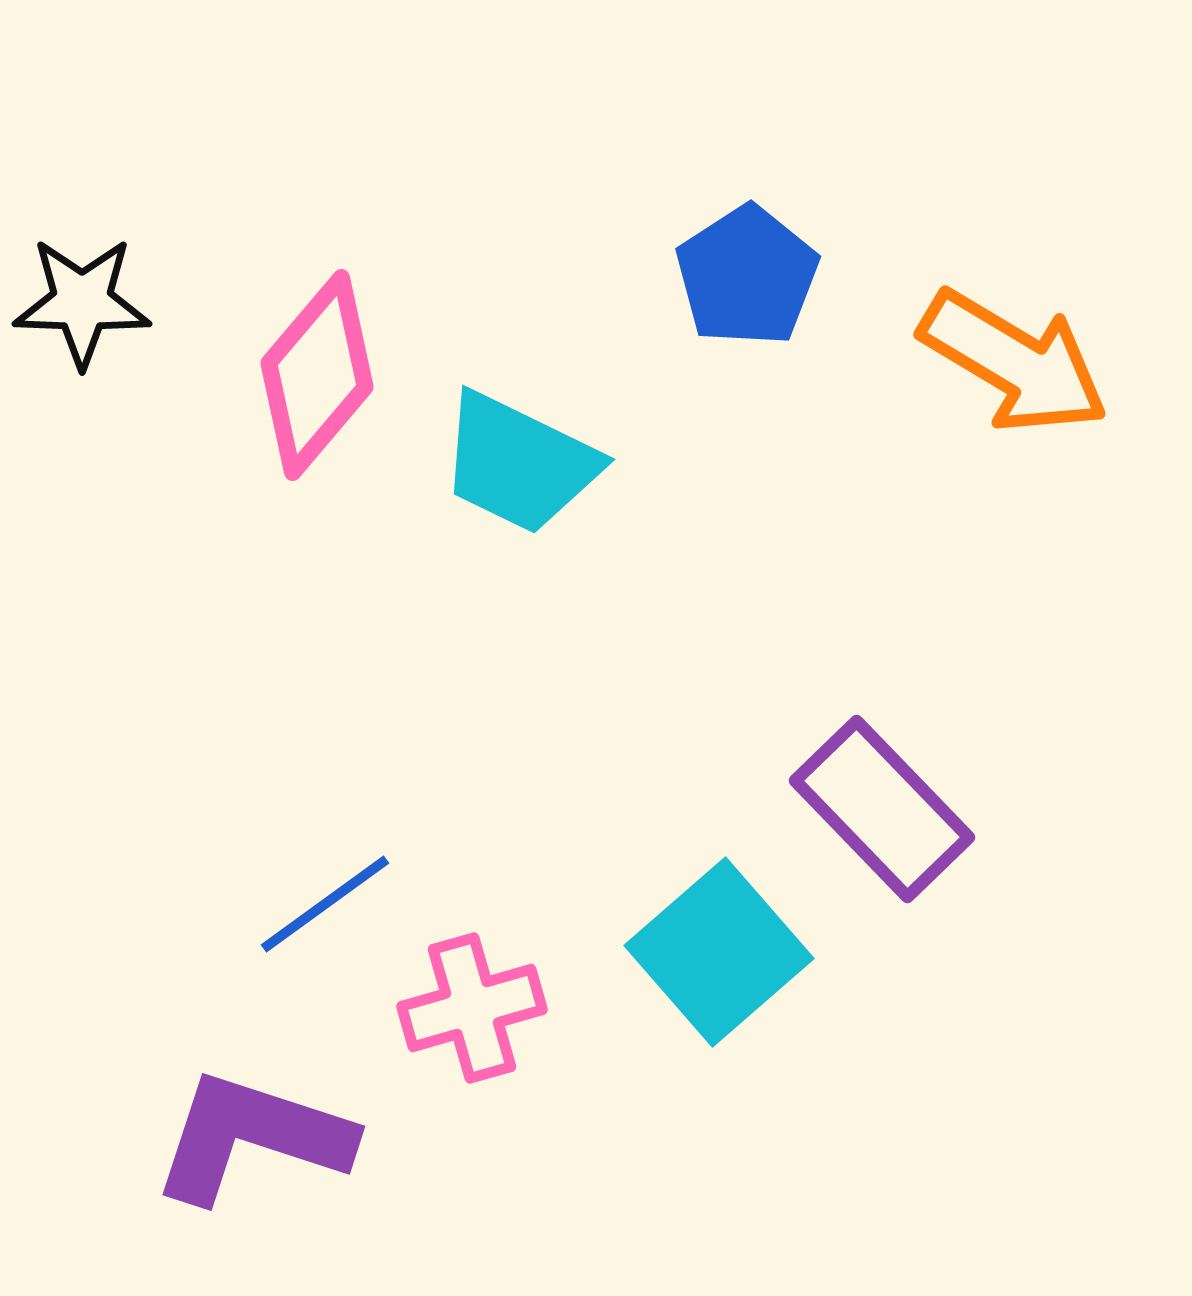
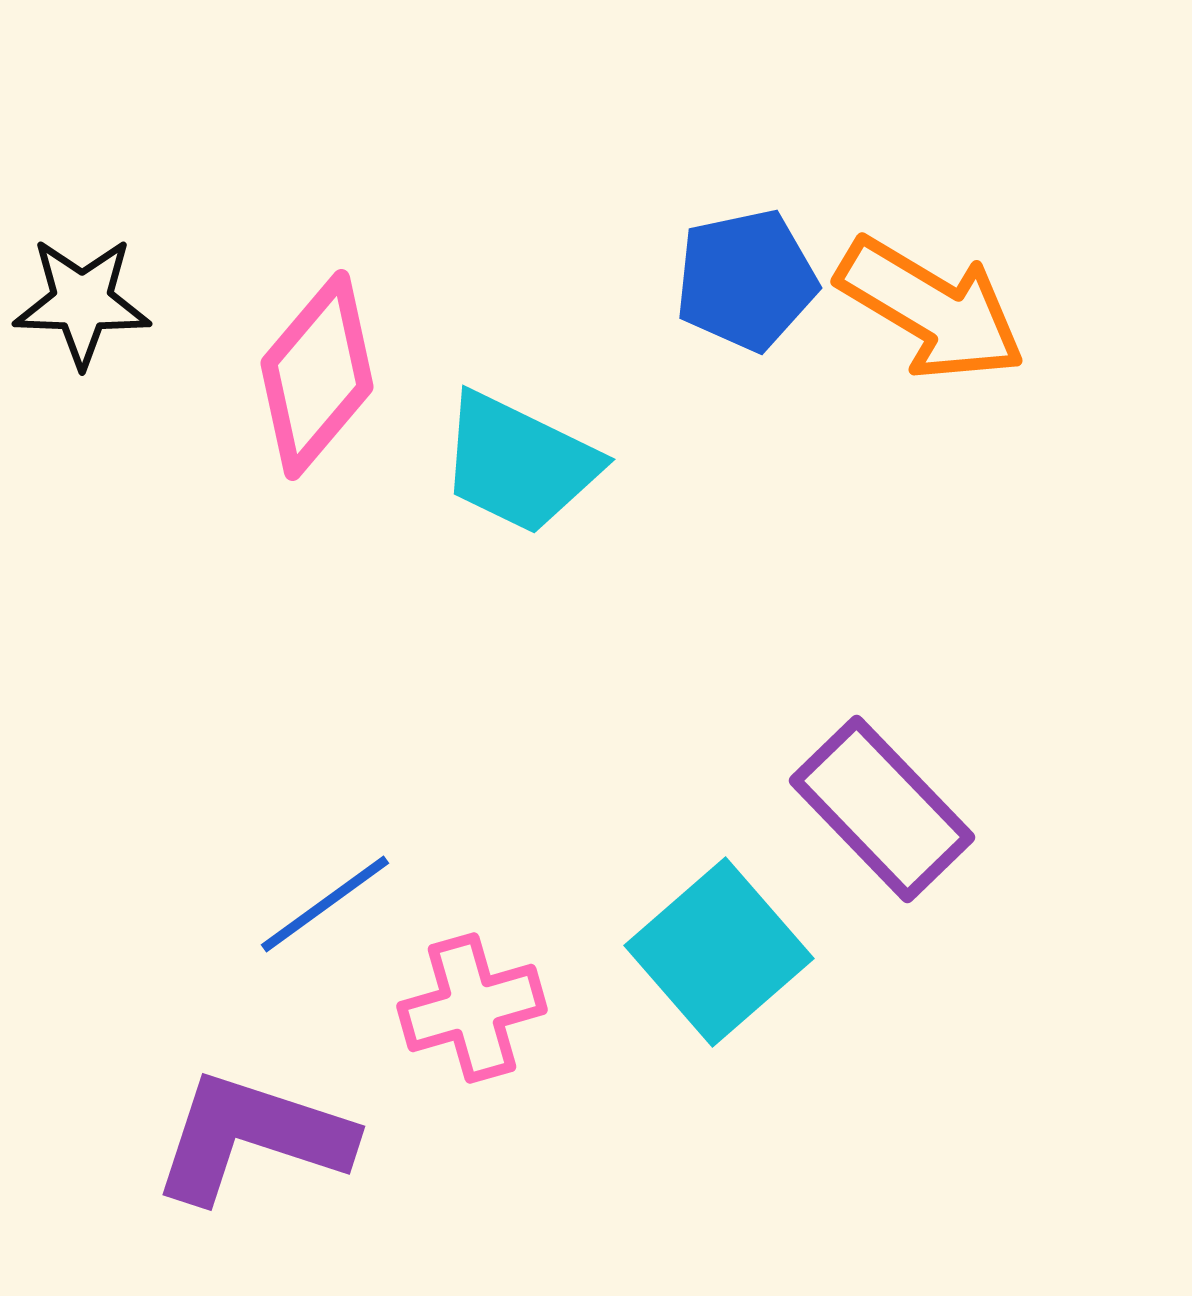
blue pentagon: moved 1 px left, 4 px down; rotated 21 degrees clockwise
orange arrow: moved 83 px left, 53 px up
